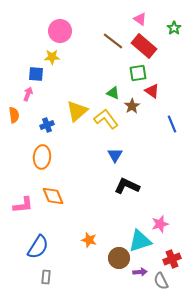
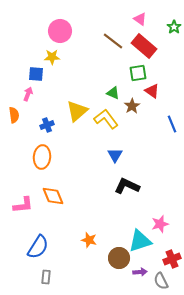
green star: moved 1 px up
